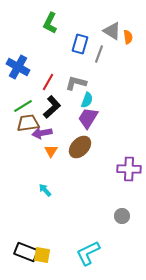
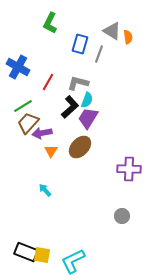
gray L-shape: moved 2 px right
black L-shape: moved 18 px right
brown trapezoid: rotated 40 degrees counterclockwise
cyan L-shape: moved 15 px left, 8 px down
